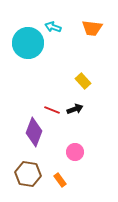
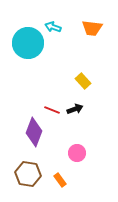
pink circle: moved 2 px right, 1 px down
